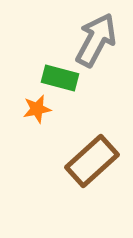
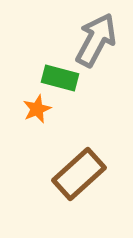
orange star: rotated 12 degrees counterclockwise
brown rectangle: moved 13 px left, 13 px down
